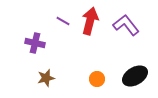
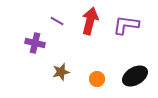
purple line: moved 6 px left
purple L-shape: rotated 44 degrees counterclockwise
brown star: moved 15 px right, 6 px up
